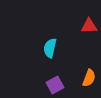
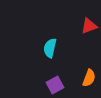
red triangle: rotated 18 degrees counterclockwise
